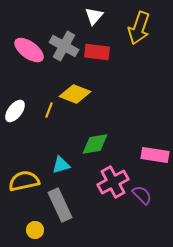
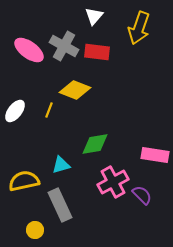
yellow diamond: moved 4 px up
